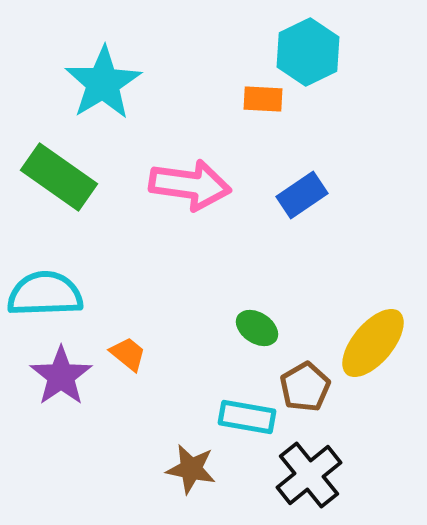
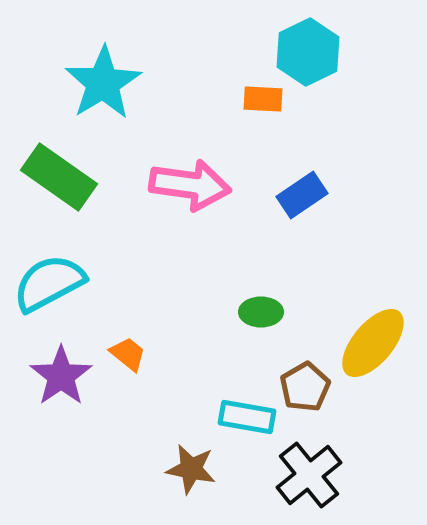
cyan semicircle: moved 4 px right, 11 px up; rotated 26 degrees counterclockwise
green ellipse: moved 4 px right, 16 px up; rotated 33 degrees counterclockwise
